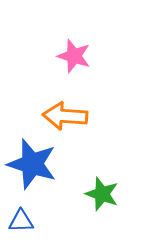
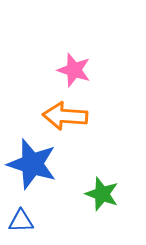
pink star: moved 14 px down
